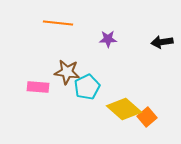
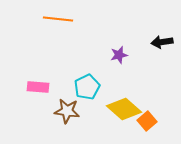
orange line: moved 4 px up
purple star: moved 11 px right, 16 px down; rotated 12 degrees counterclockwise
brown star: moved 39 px down
orange square: moved 4 px down
